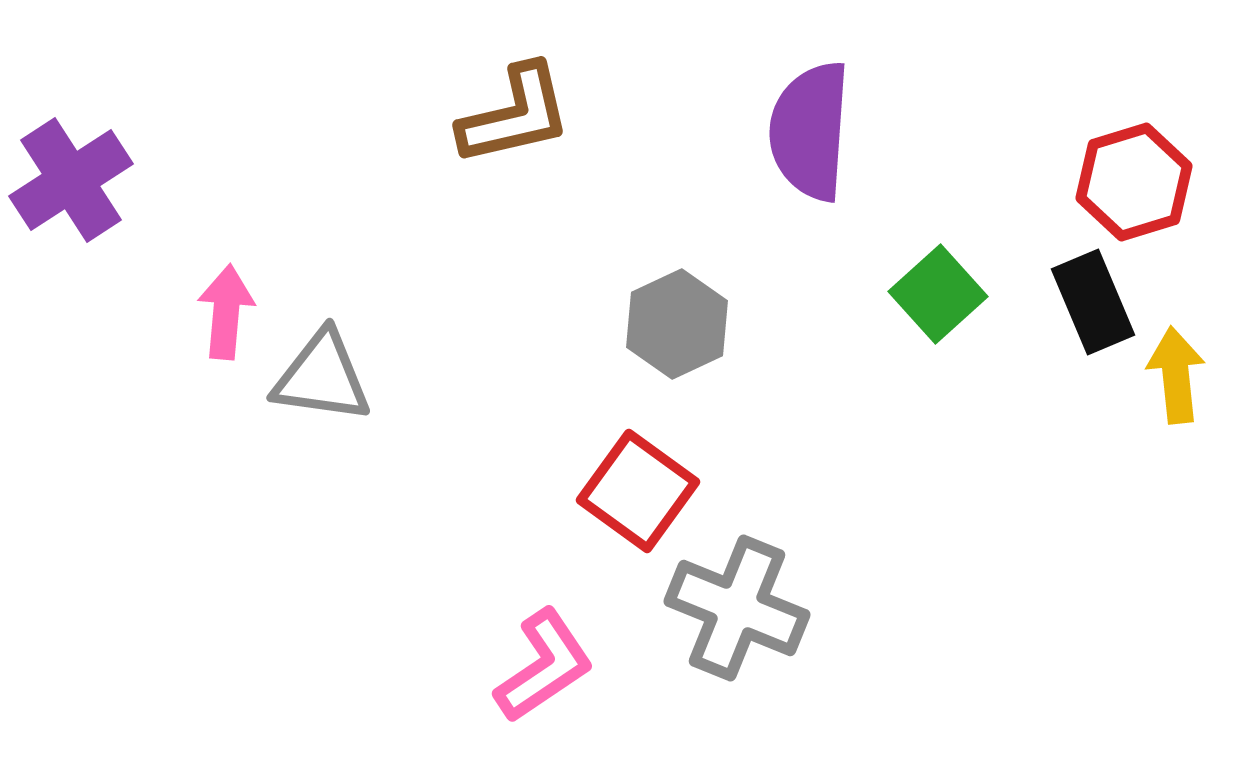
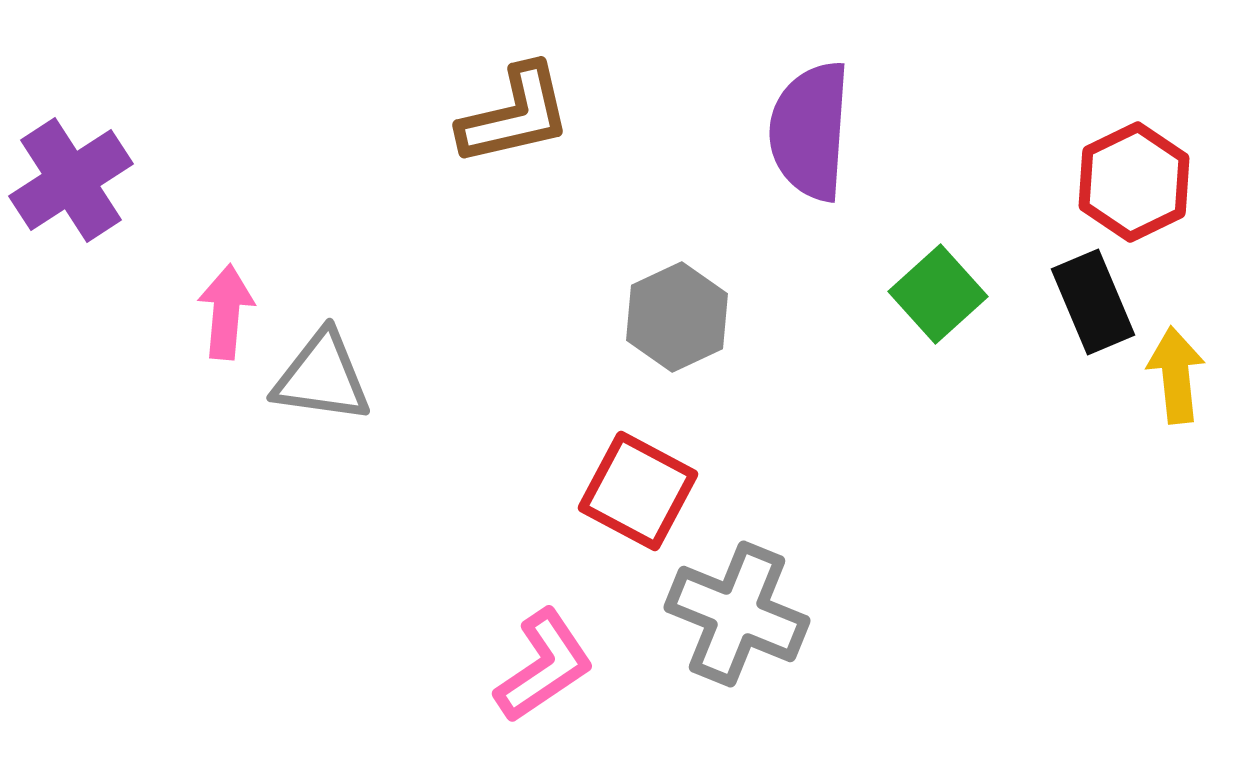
red hexagon: rotated 9 degrees counterclockwise
gray hexagon: moved 7 px up
red square: rotated 8 degrees counterclockwise
gray cross: moved 6 px down
